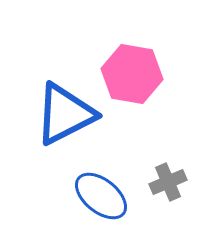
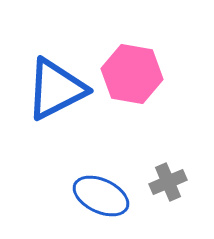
blue triangle: moved 9 px left, 25 px up
blue ellipse: rotated 14 degrees counterclockwise
